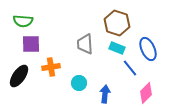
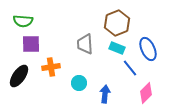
brown hexagon: rotated 20 degrees clockwise
